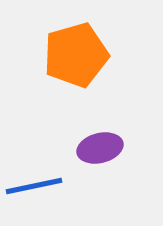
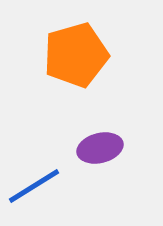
blue line: rotated 20 degrees counterclockwise
